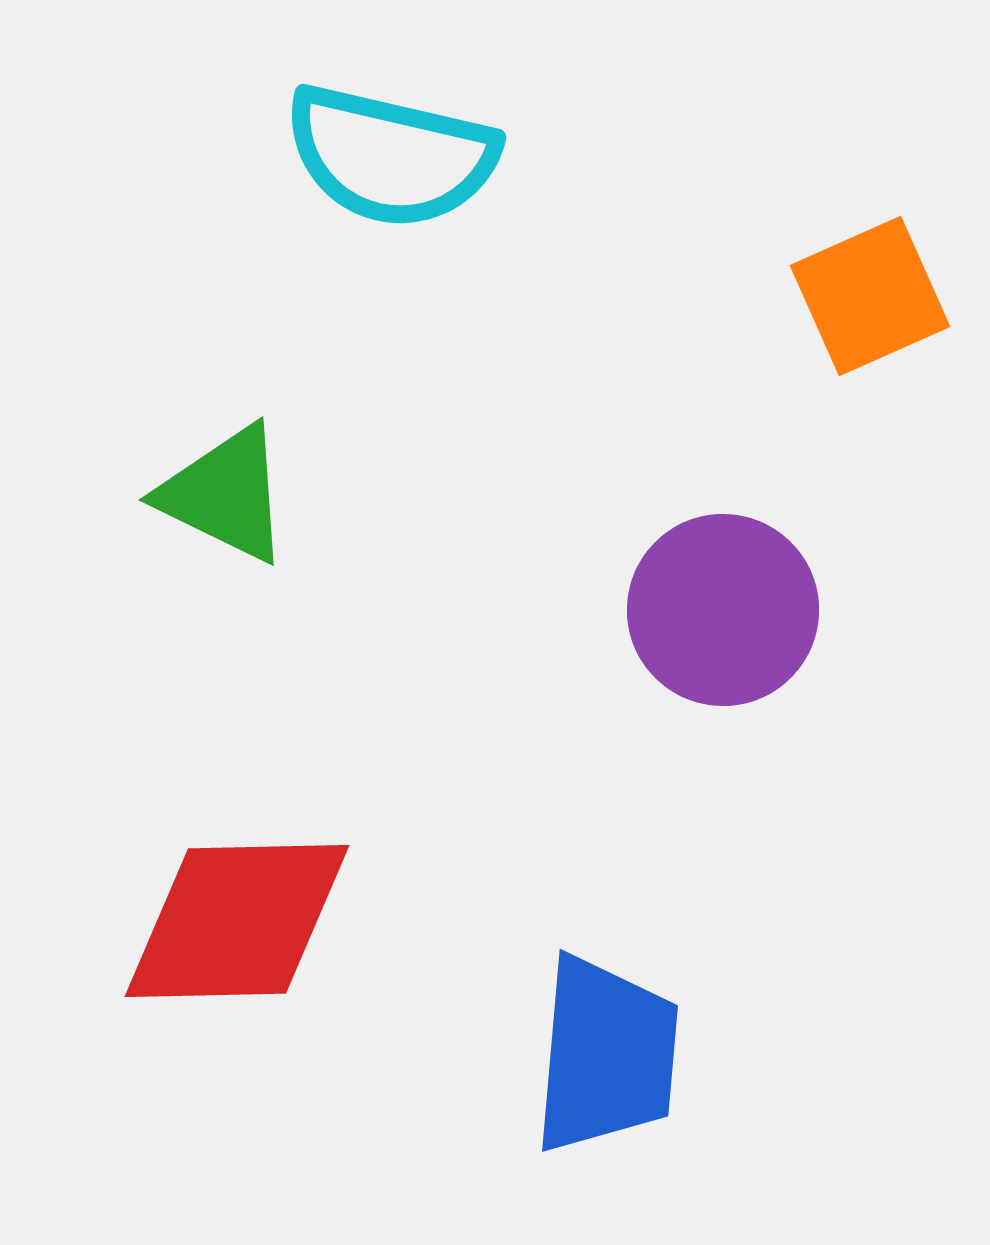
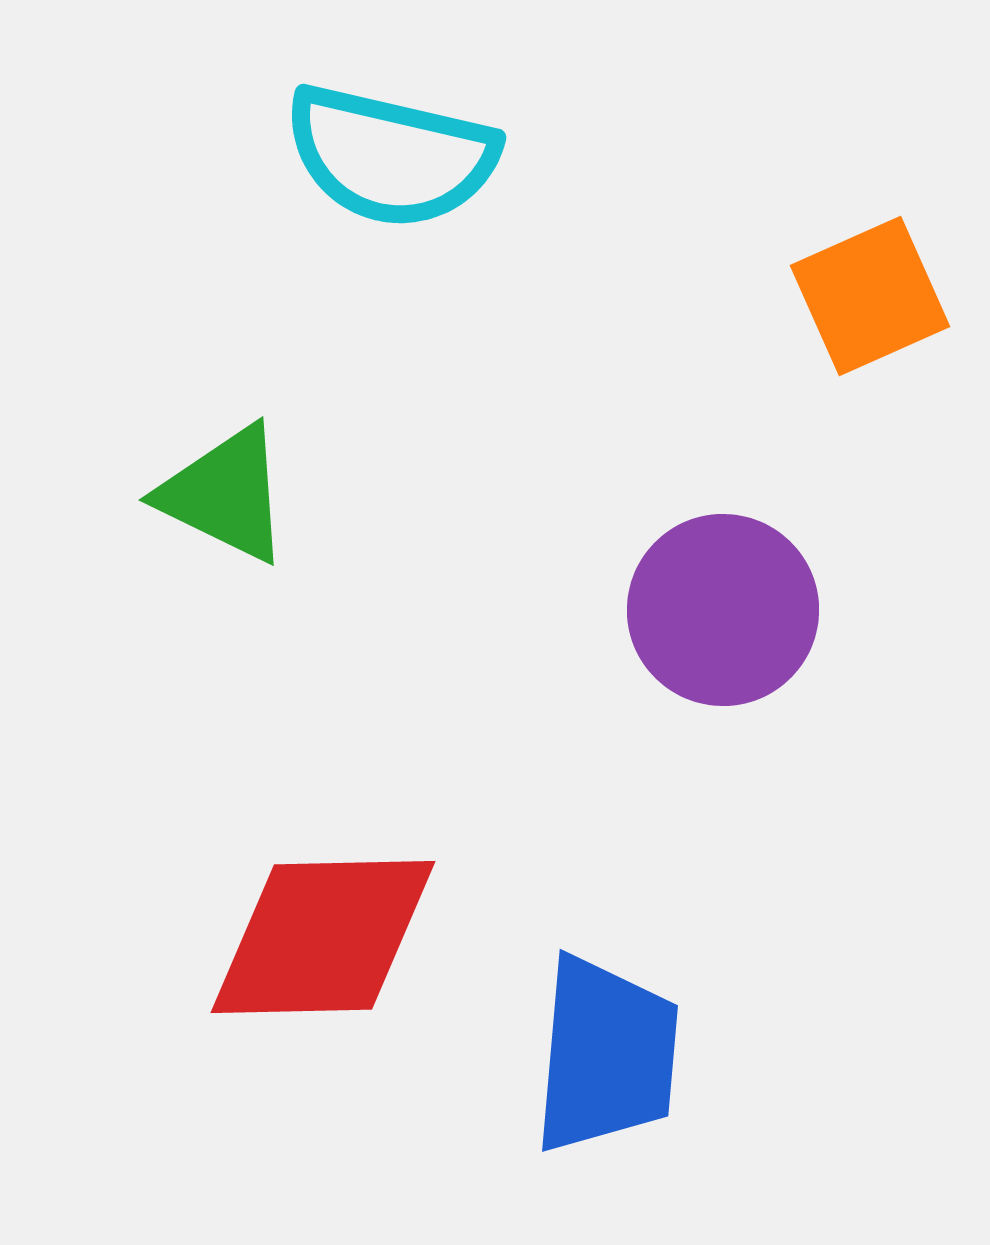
red diamond: moved 86 px right, 16 px down
